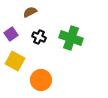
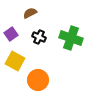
brown semicircle: moved 1 px down
orange circle: moved 3 px left
